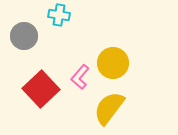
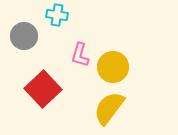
cyan cross: moved 2 px left
yellow circle: moved 4 px down
pink L-shape: moved 22 px up; rotated 25 degrees counterclockwise
red square: moved 2 px right
